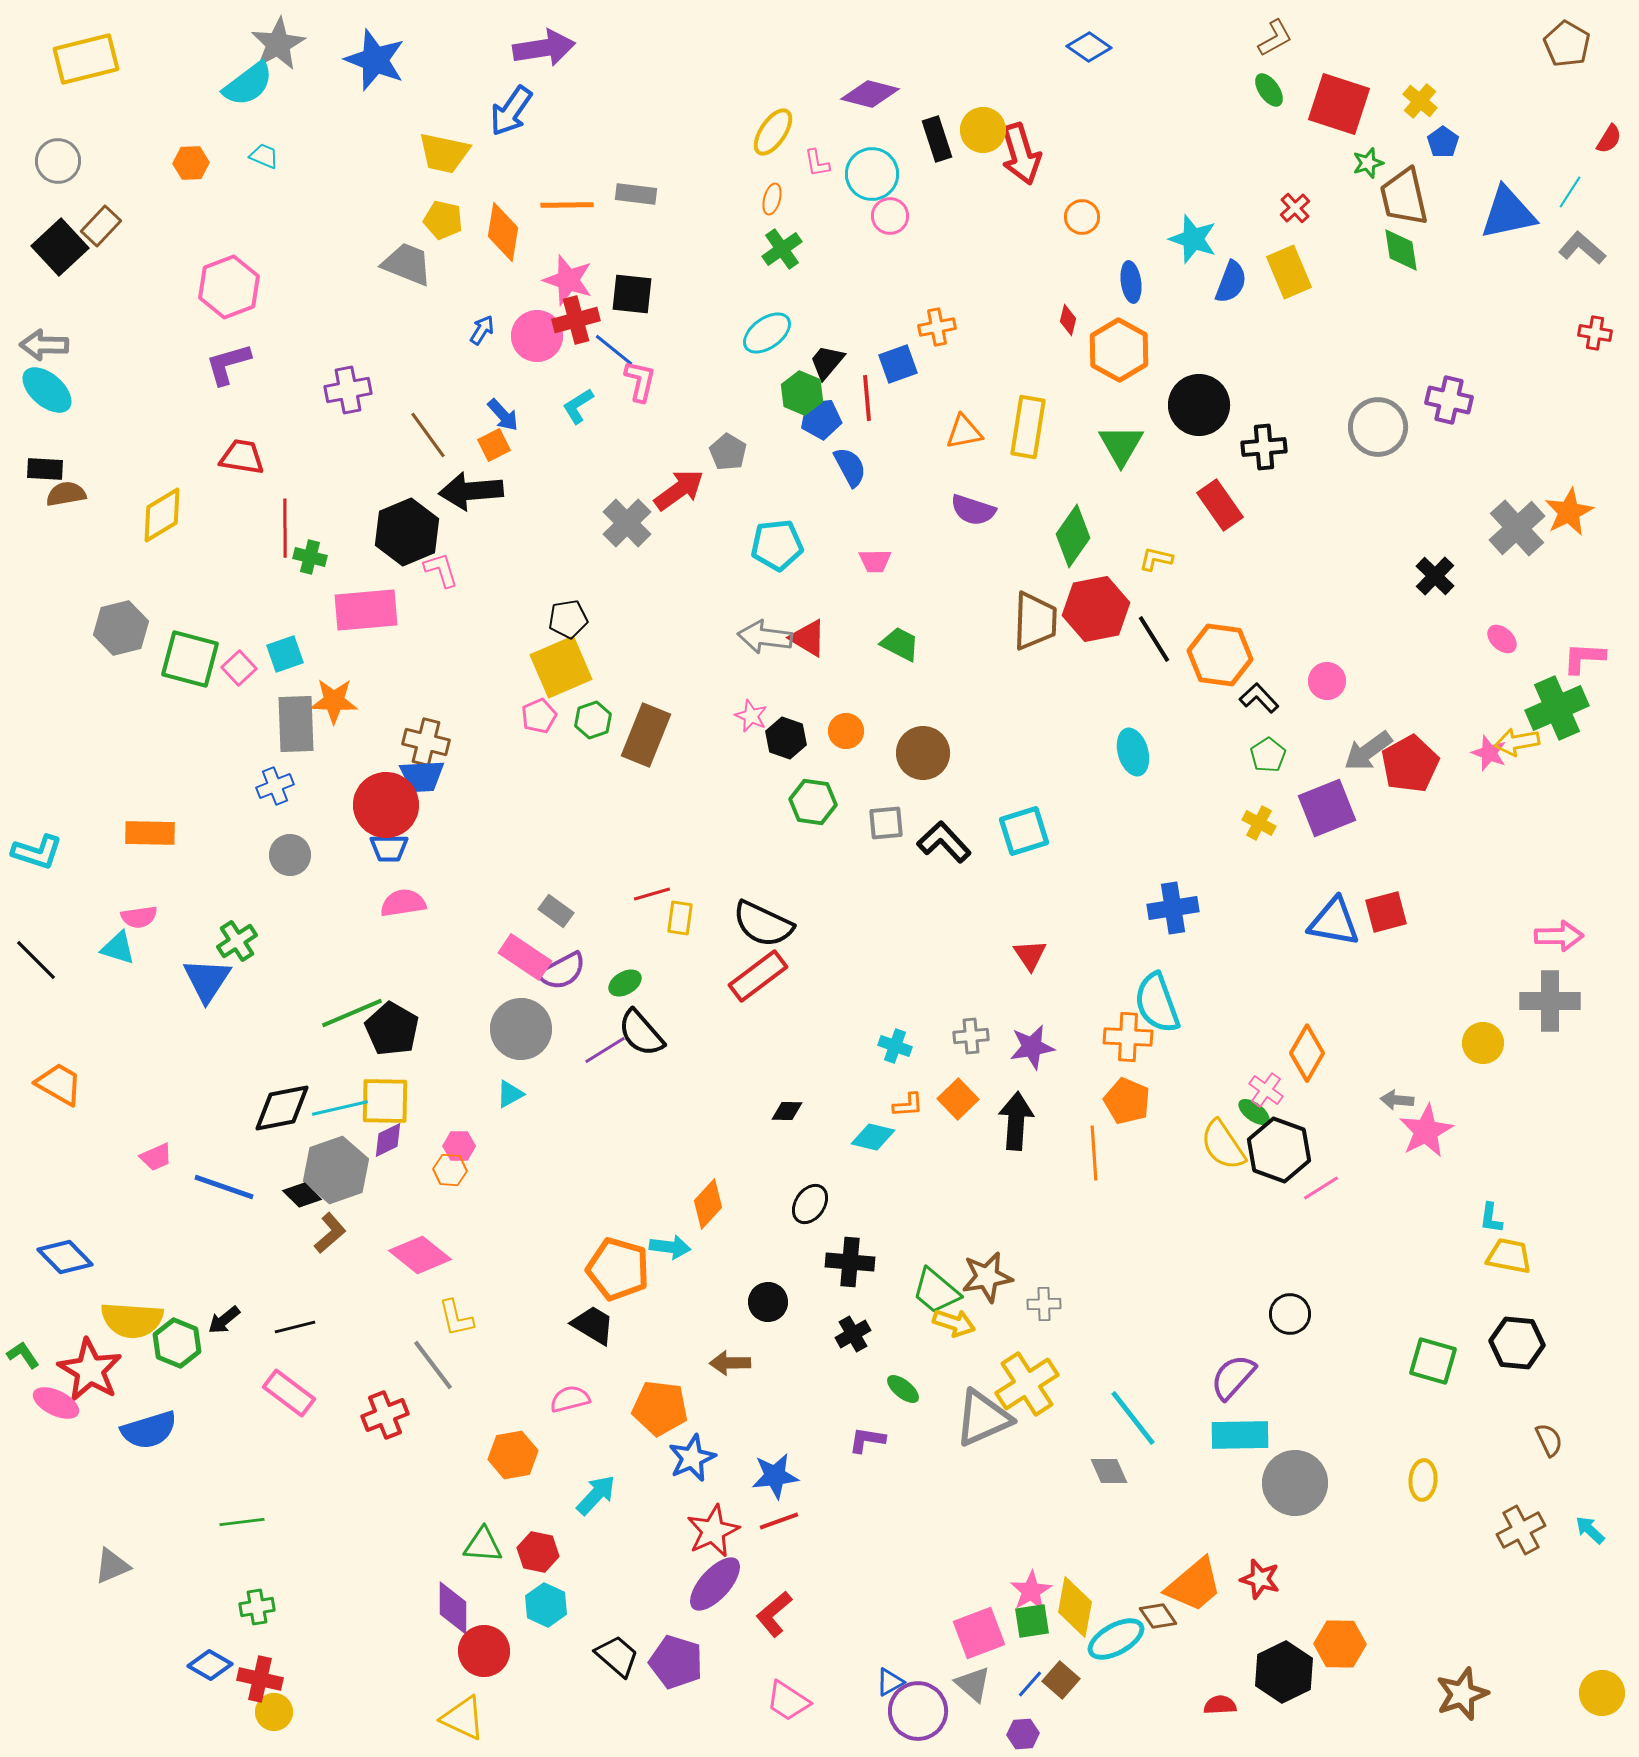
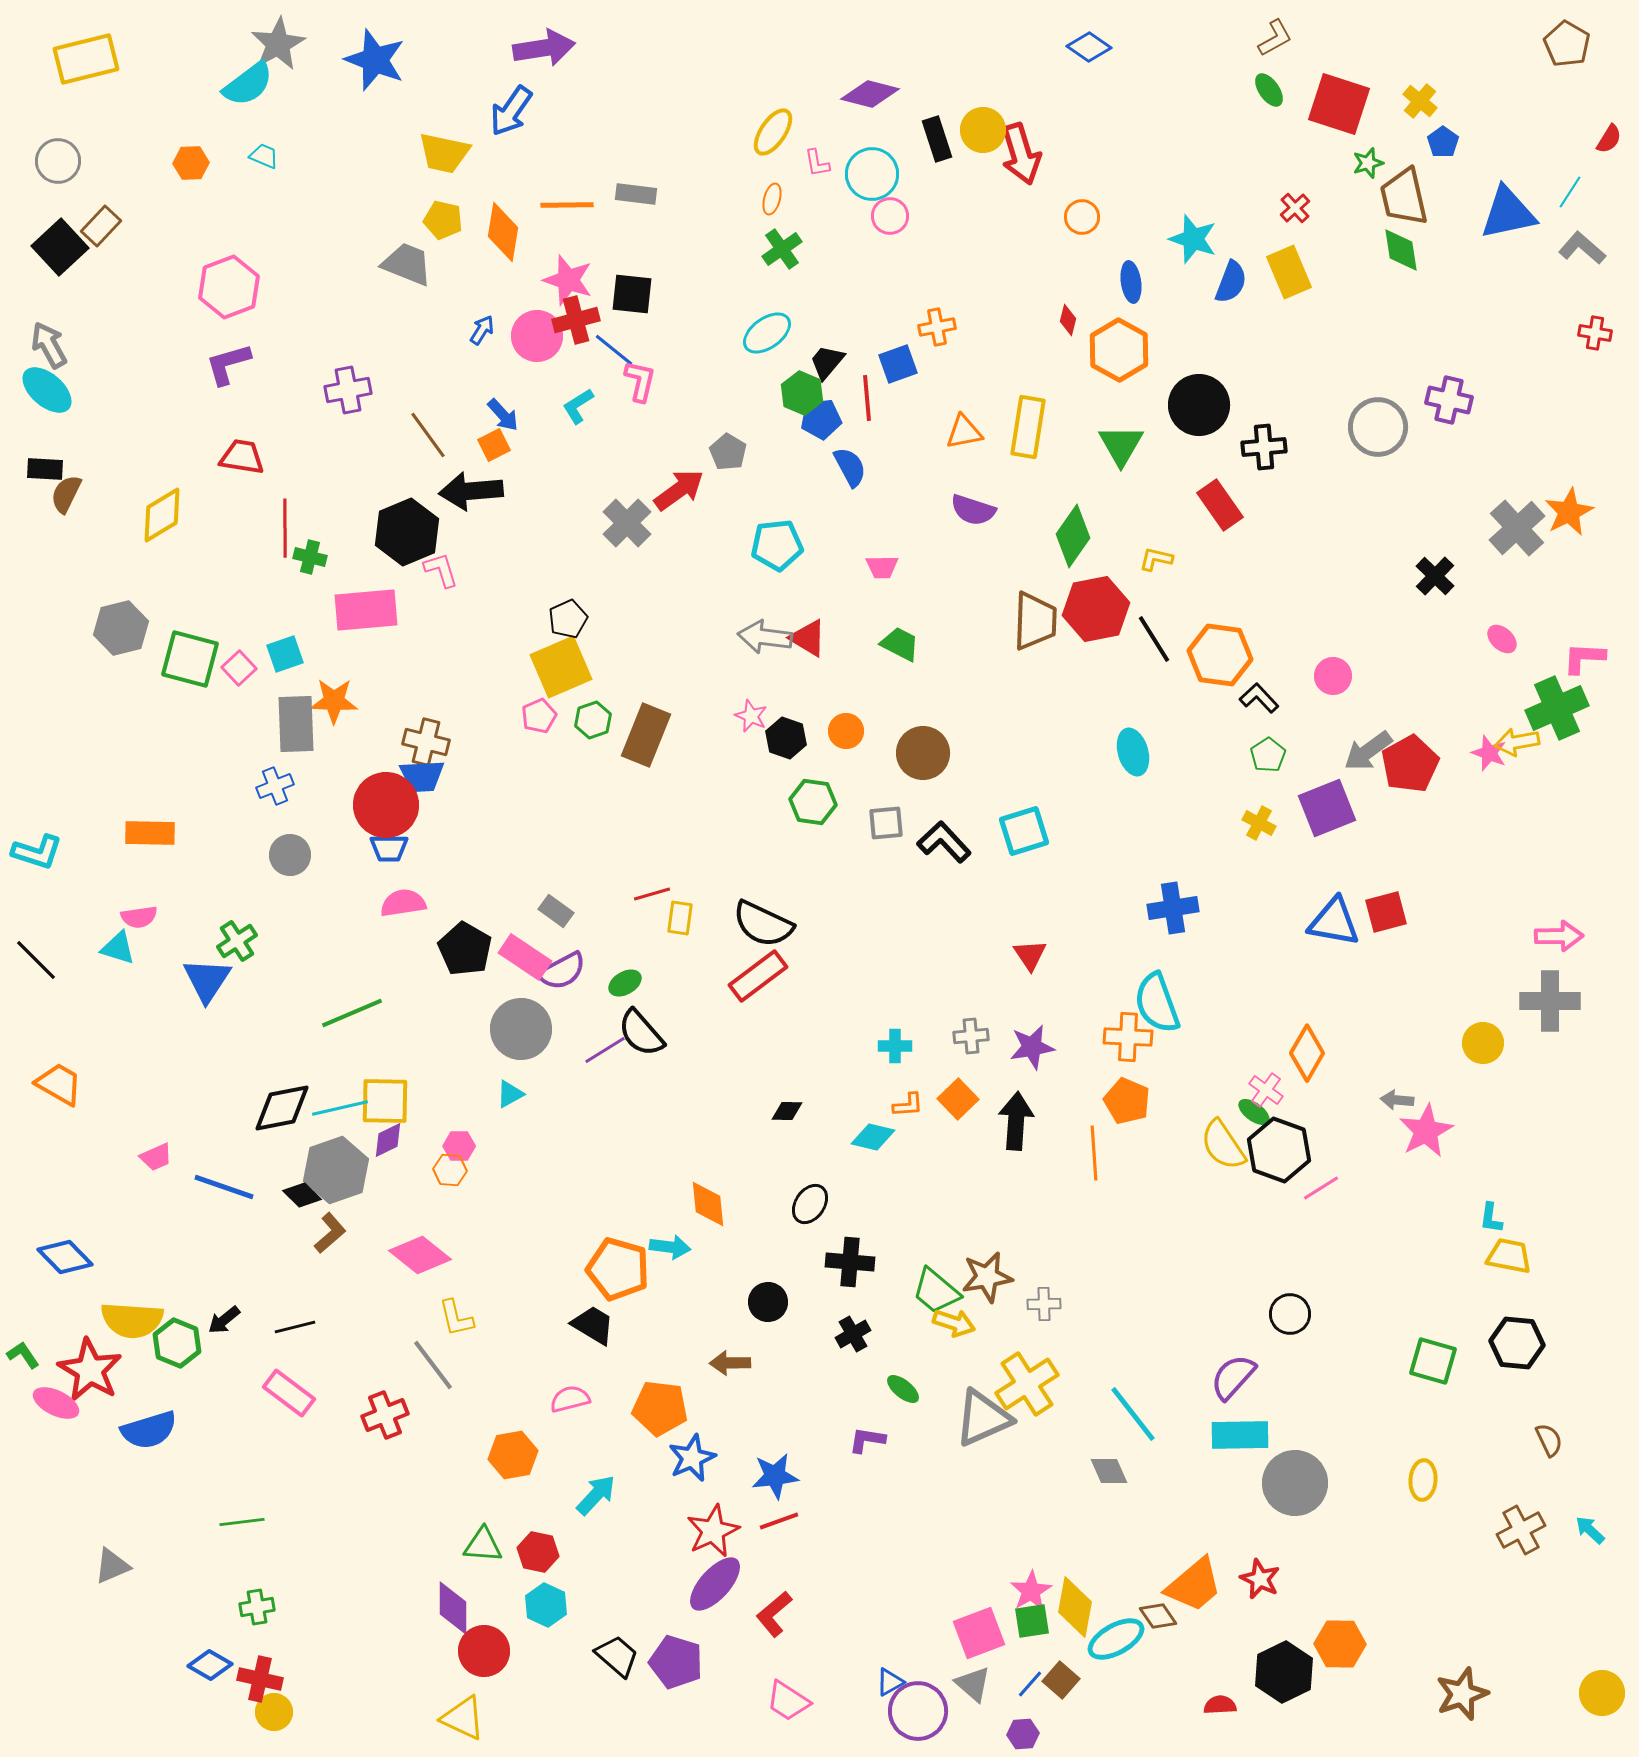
gray arrow at (44, 345): moved 5 px right; rotated 60 degrees clockwise
brown semicircle at (66, 494): rotated 54 degrees counterclockwise
pink trapezoid at (875, 561): moved 7 px right, 6 px down
black pentagon at (568, 619): rotated 15 degrees counterclockwise
pink circle at (1327, 681): moved 6 px right, 5 px up
black pentagon at (392, 1029): moved 73 px right, 80 px up
cyan cross at (895, 1046): rotated 20 degrees counterclockwise
orange diamond at (708, 1204): rotated 48 degrees counterclockwise
cyan line at (1133, 1418): moved 4 px up
red star at (1260, 1579): rotated 9 degrees clockwise
